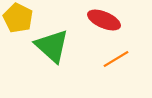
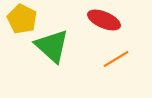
yellow pentagon: moved 4 px right, 1 px down
